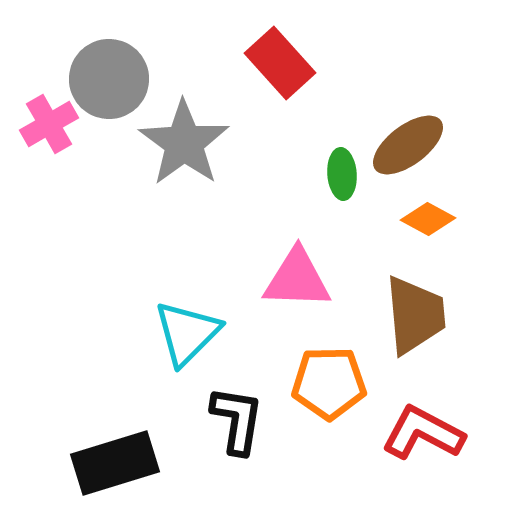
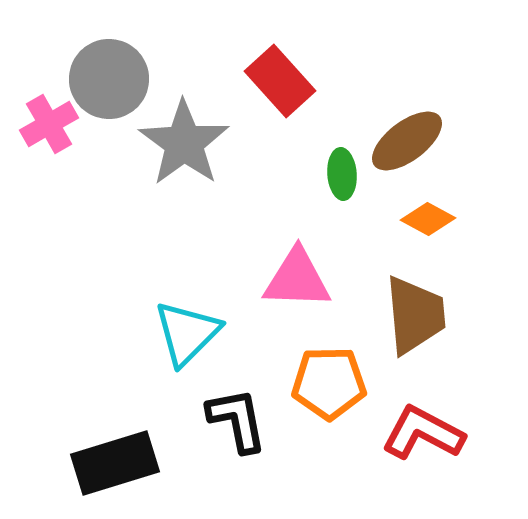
red rectangle: moved 18 px down
brown ellipse: moved 1 px left, 4 px up
black L-shape: rotated 20 degrees counterclockwise
